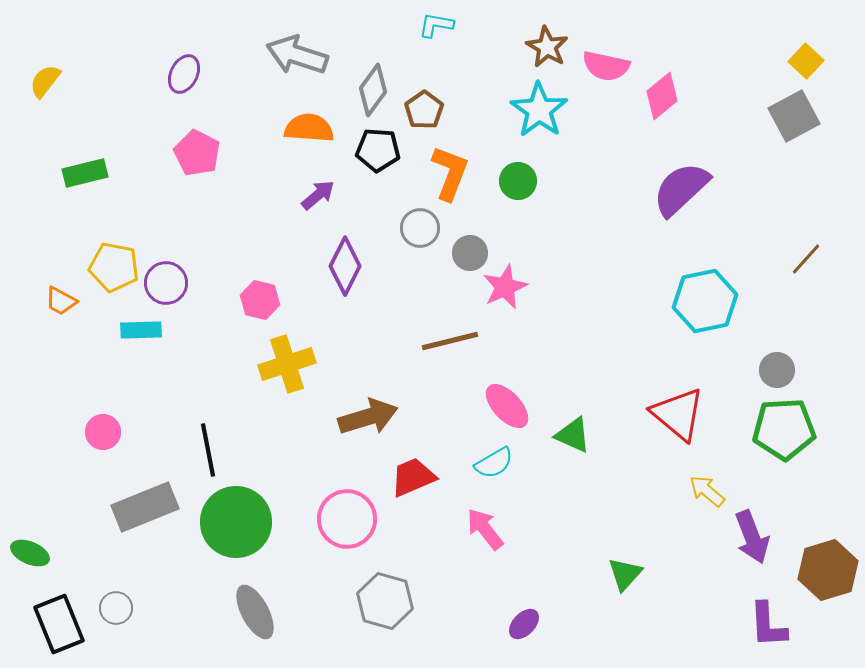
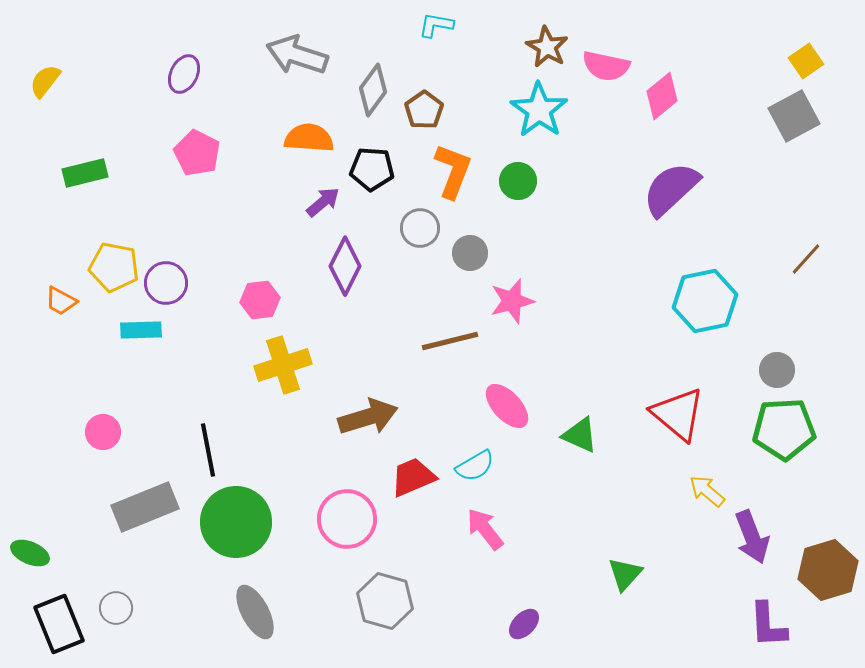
yellow square at (806, 61): rotated 12 degrees clockwise
orange semicircle at (309, 128): moved 10 px down
black pentagon at (378, 150): moved 6 px left, 19 px down
orange L-shape at (450, 173): moved 3 px right, 2 px up
purple semicircle at (681, 189): moved 10 px left
purple arrow at (318, 195): moved 5 px right, 7 px down
pink star at (505, 287): moved 7 px right, 14 px down; rotated 9 degrees clockwise
pink hexagon at (260, 300): rotated 21 degrees counterclockwise
yellow cross at (287, 364): moved 4 px left, 1 px down
green triangle at (573, 435): moved 7 px right
cyan semicircle at (494, 463): moved 19 px left, 3 px down
